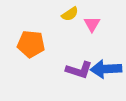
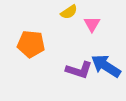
yellow semicircle: moved 1 px left, 2 px up
blue arrow: moved 3 px up; rotated 36 degrees clockwise
